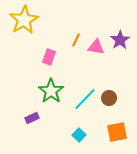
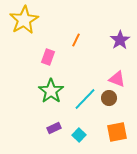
pink triangle: moved 21 px right, 32 px down; rotated 12 degrees clockwise
pink rectangle: moved 1 px left
purple rectangle: moved 22 px right, 10 px down
